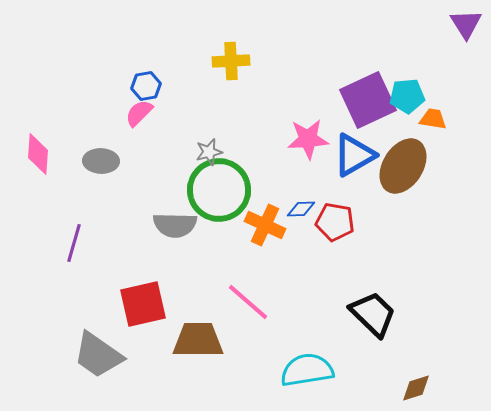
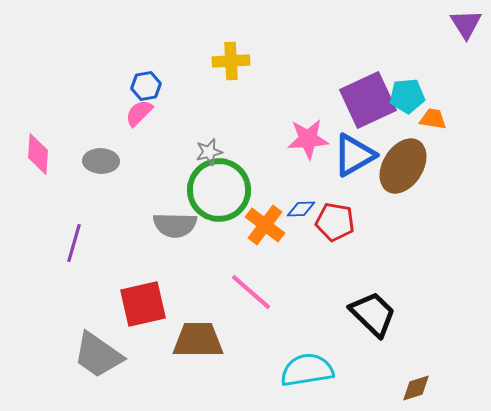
orange cross: rotated 12 degrees clockwise
pink line: moved 3 px right, 10 px up
